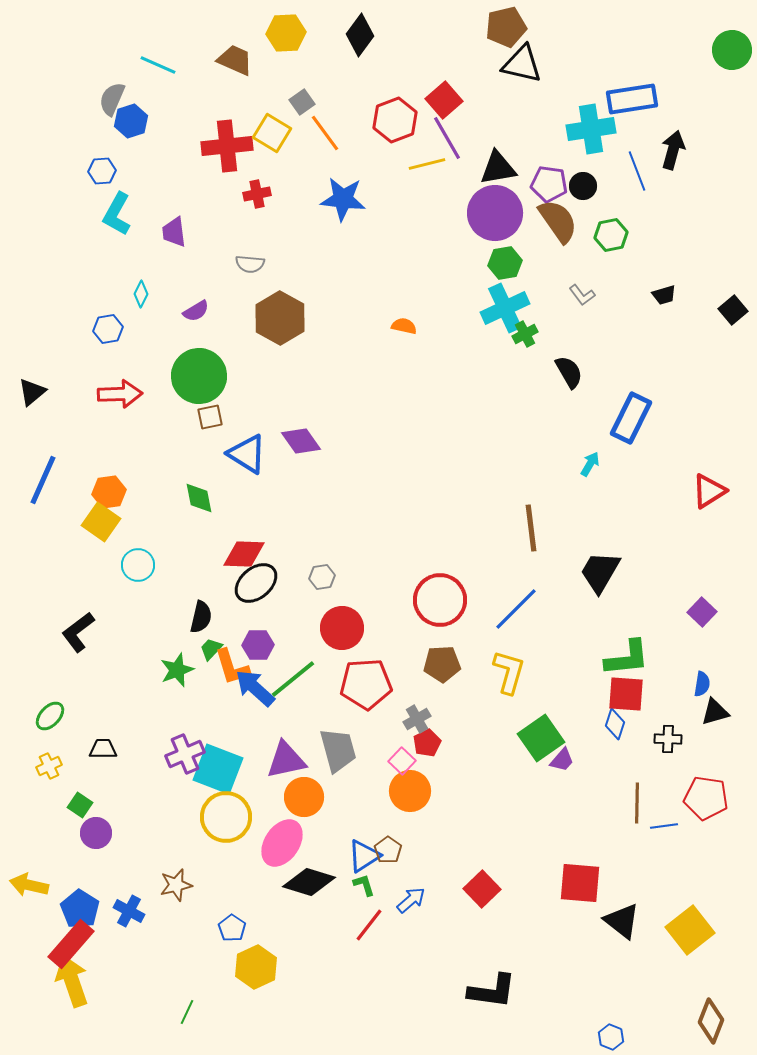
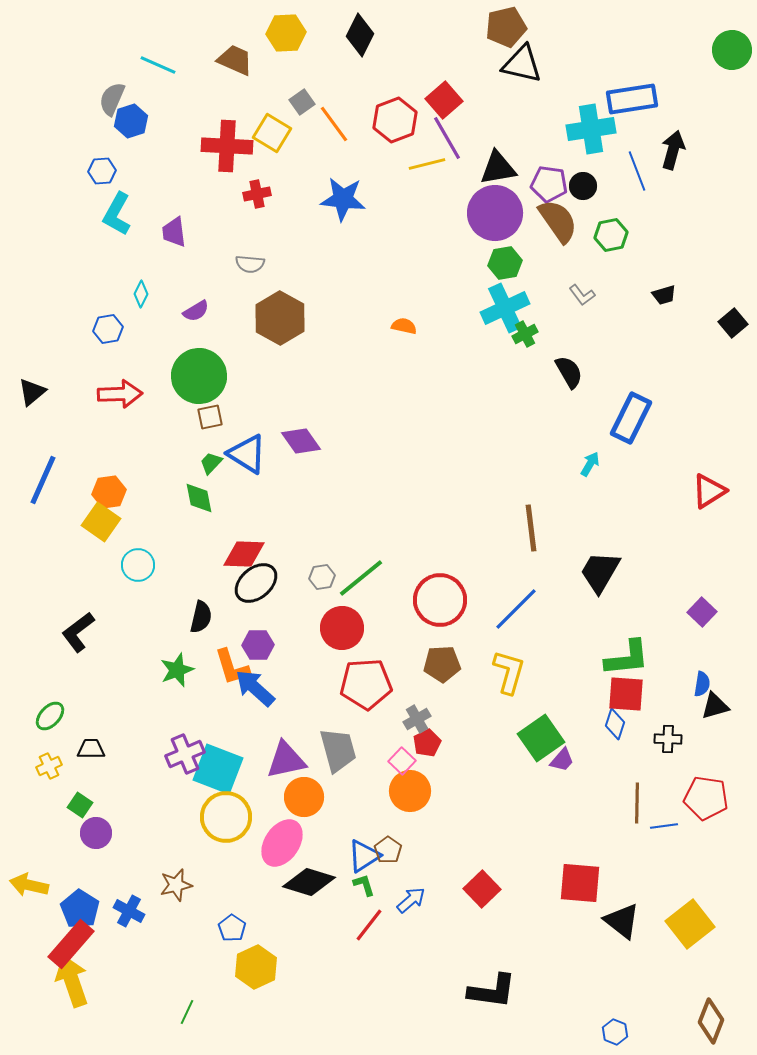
black diamond at (360, 35): rotated 9 degrees counterclockwise
orange line at (325, 133): moved 9 px right, 9 px up
red cross at (227, 146): rotated 9 degrees clockwise
black square at (733, 310): moved 13 px down
green trapezoid at (211, 649): moved 186 px up
green line at (293, 679): moved 68 px right, 101 px up
black triangle at (715, 712): moved 6 px up
black trapezoid at (103, 749): moved 12 px left
yellow square at (690, 930): moved 6 px up
blue hexagon at (611, 1037): moved 4 px right, 5 px up
